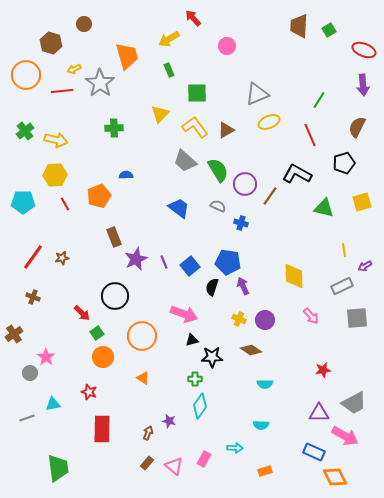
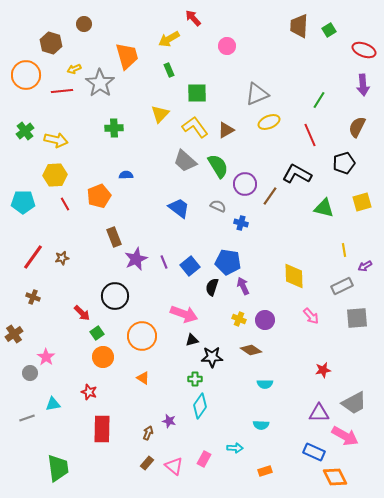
green semicircle at (218, 170): moved 4 px up
